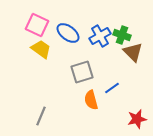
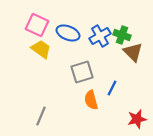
blue ellipse: rotated 15 degrees counterclockwise
blue line: rotated 28 degrees counterclockwise
